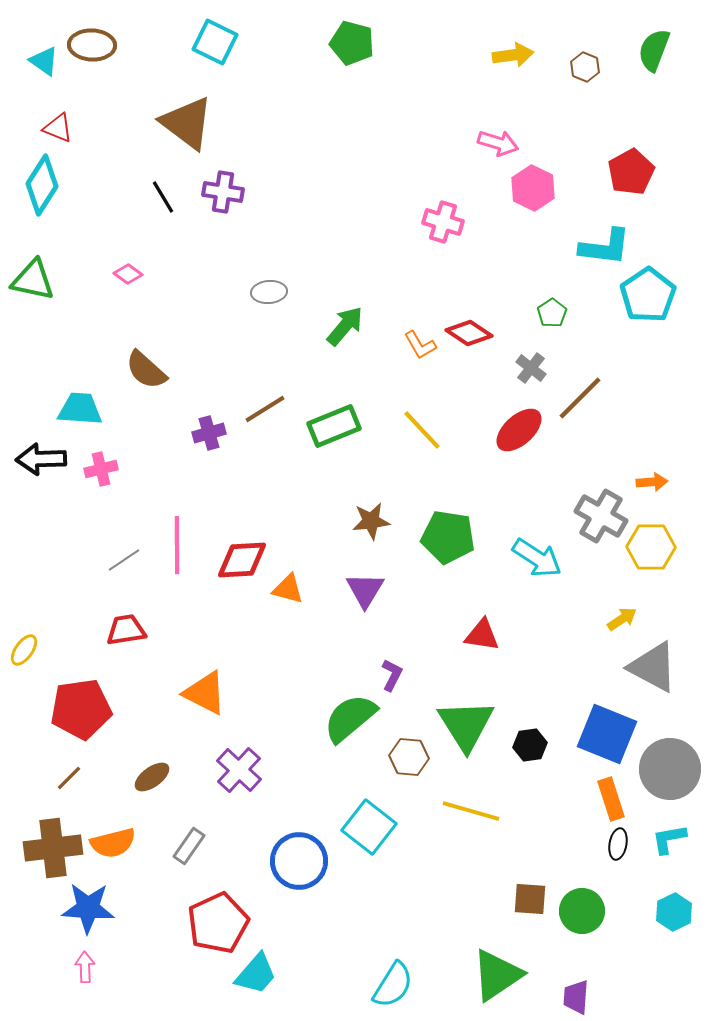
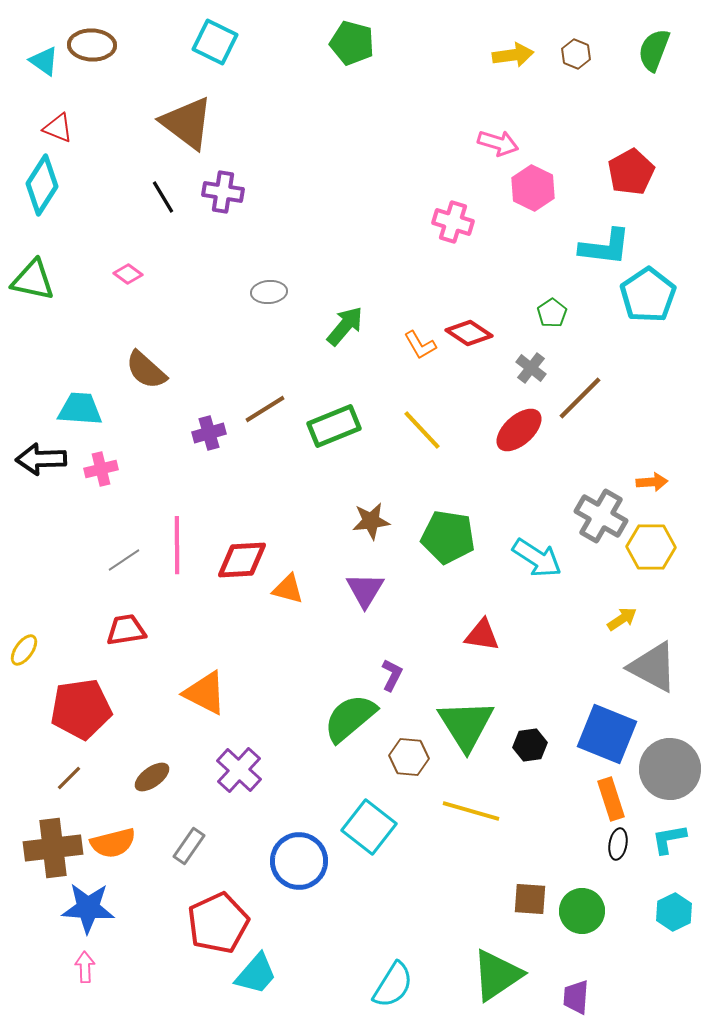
brown hexagon at (585, 67): moved 9 px left, 13 px up
pink cross at (443, 222): moved 10 px right
